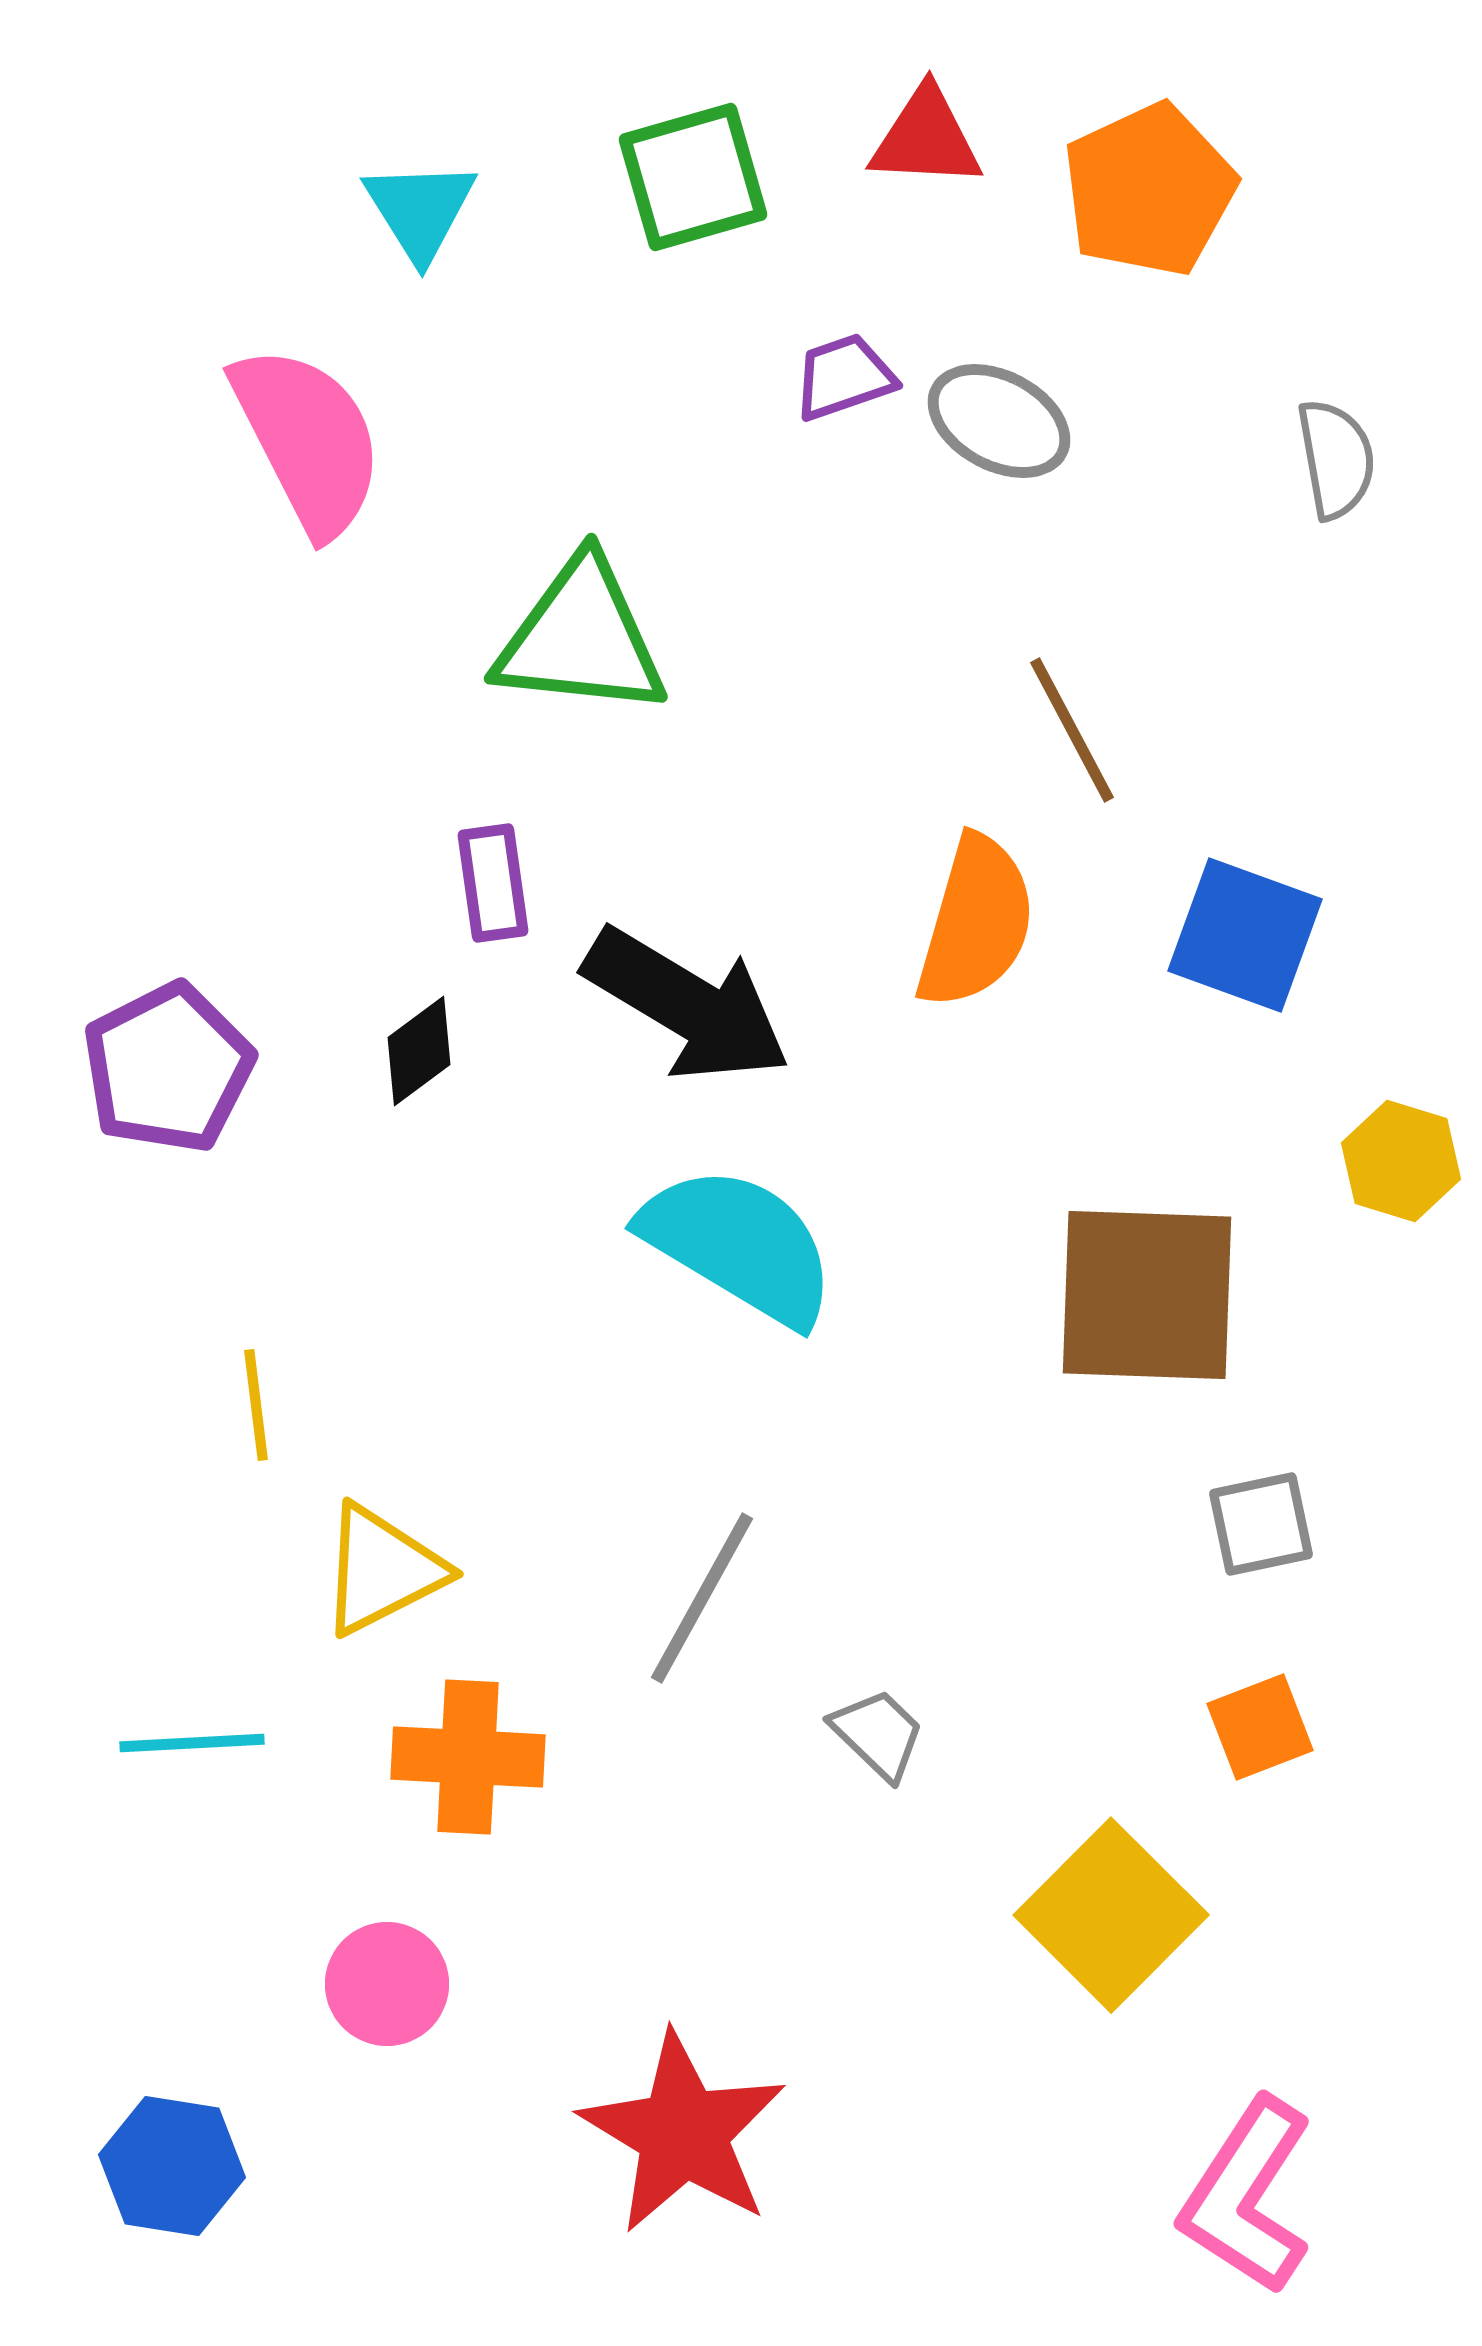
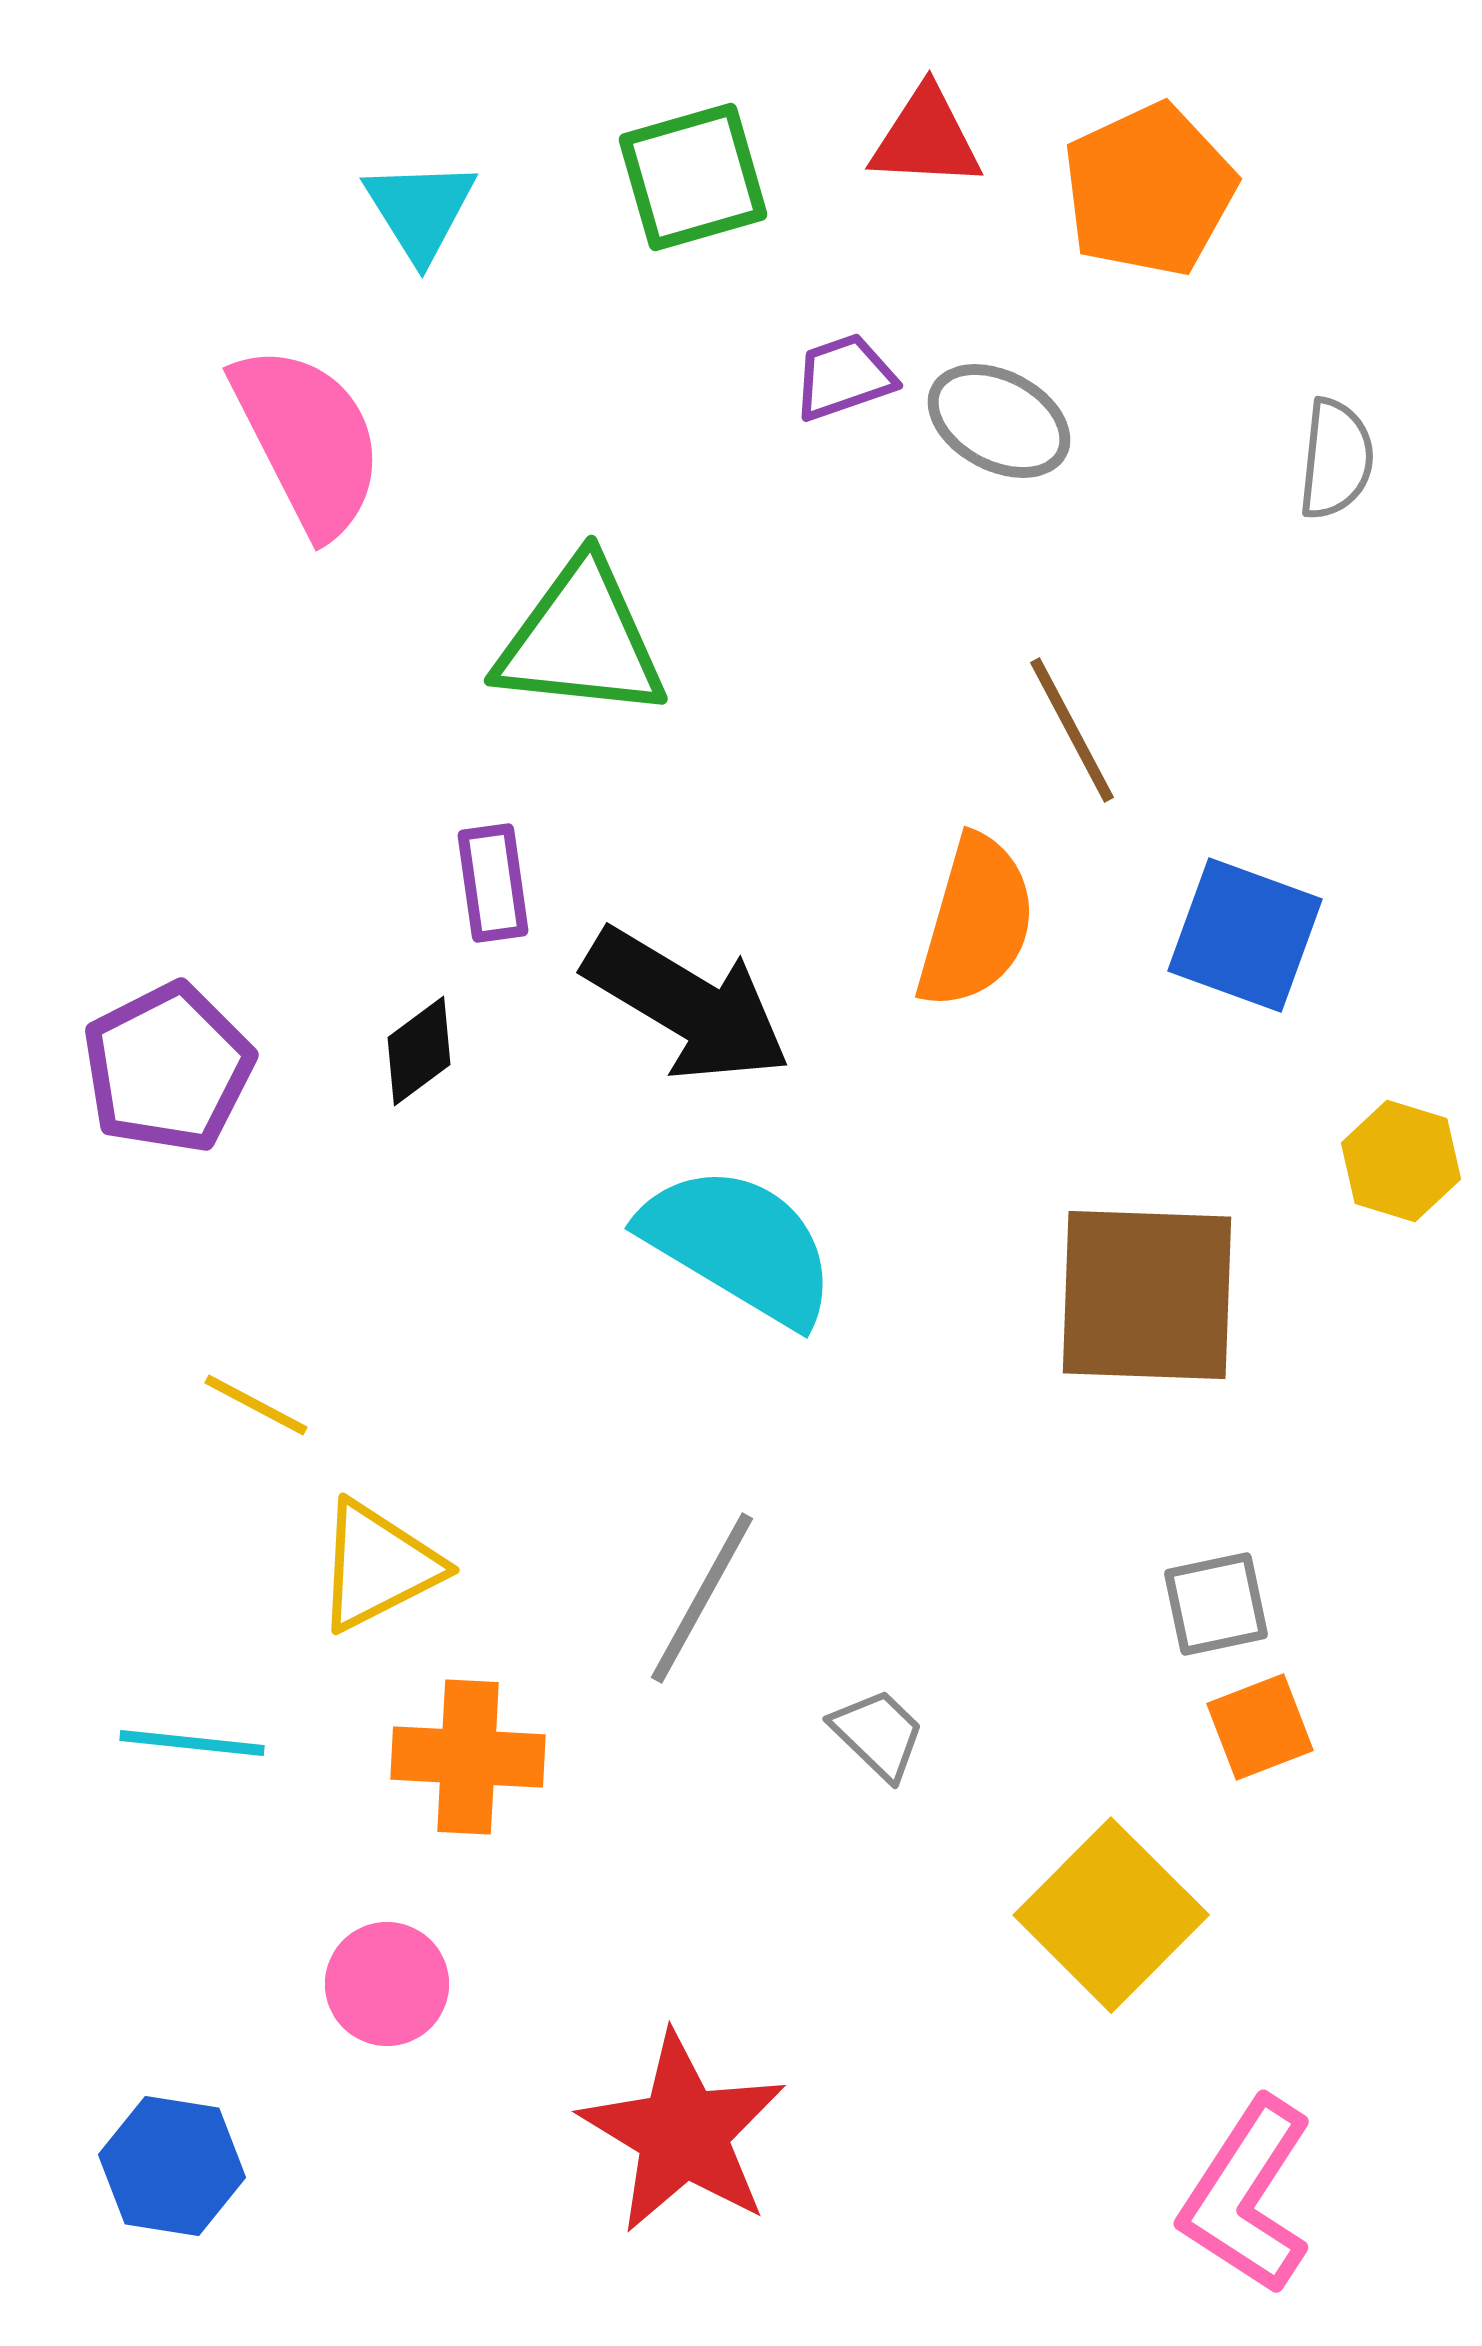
gray semicircle: rotated 16 degrees clockwise
green triangle: moved 2 px down
yellow line: rotated 55 degrees counterclockwise
gray square: moved 45 px left, 80 px down
yellow triangle: moved 4 px left, 4 px up
cyan line: rotated 9 degrees clockwise
